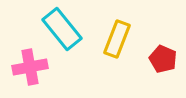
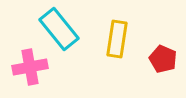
cyan rectangle: moved 3 px left
yellow rectangle: rotated 12 degrees counterclockwise
